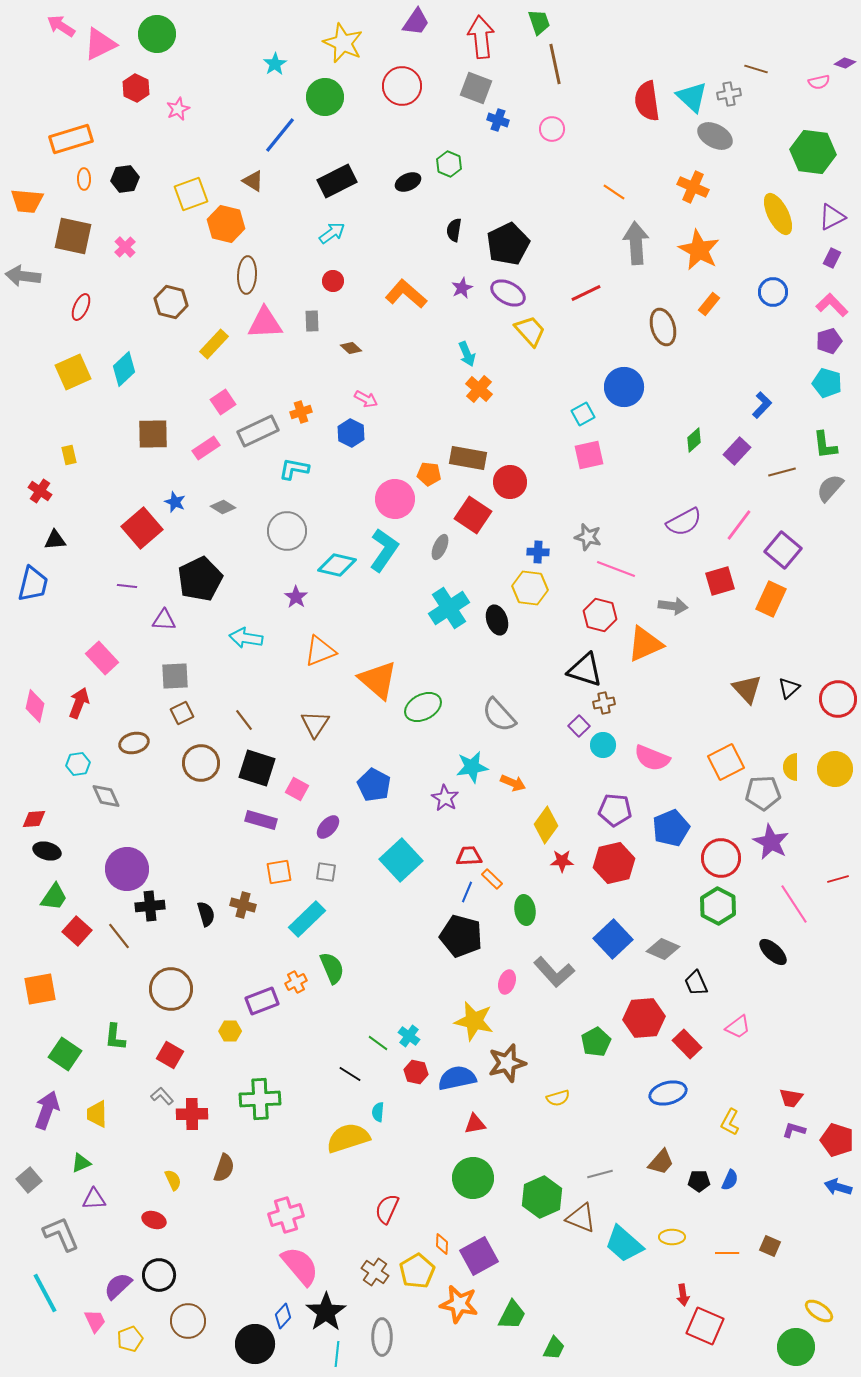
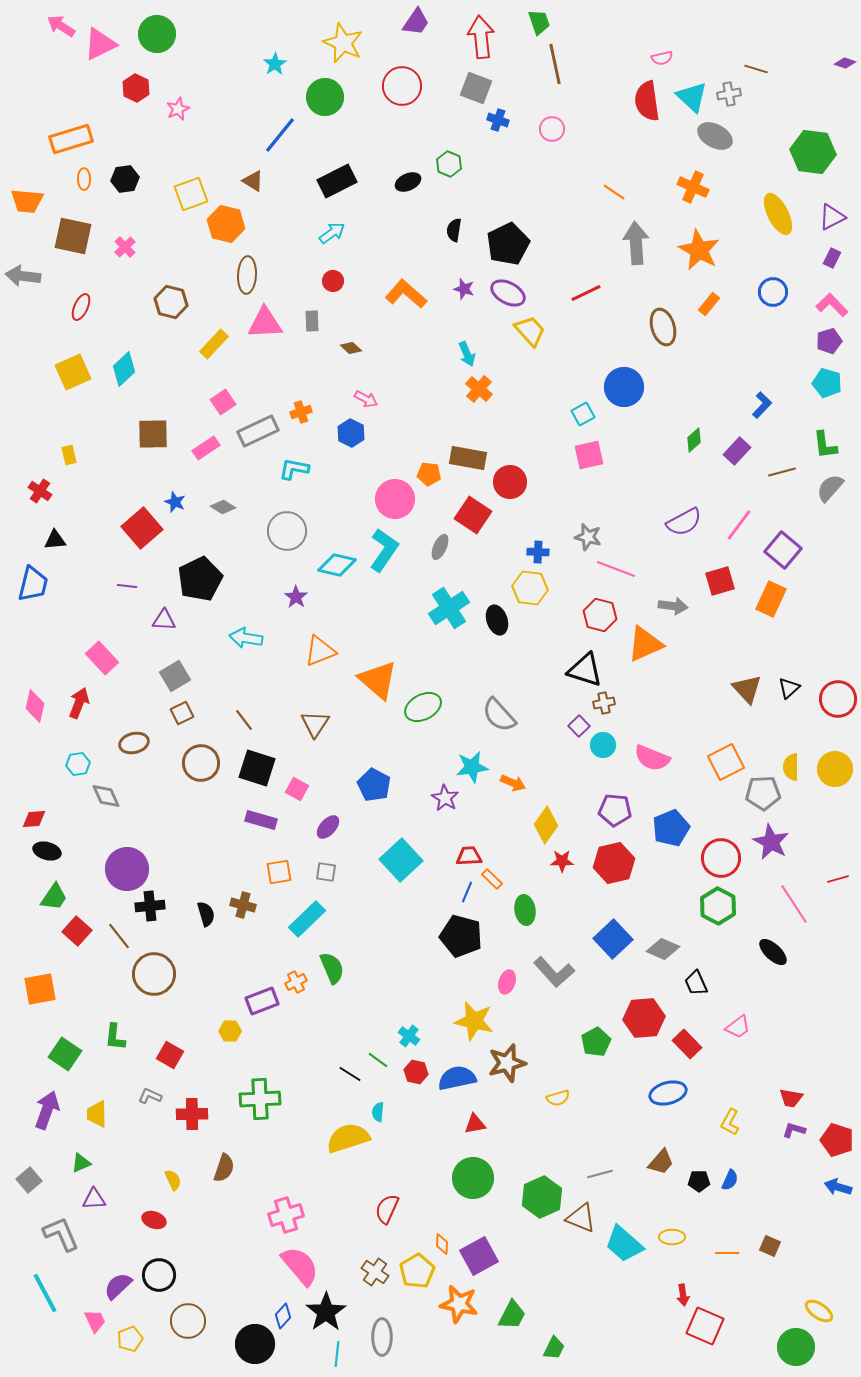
pink semicircle at (819, 82): moved 157 px left, 24 px up
purple star at (462, 288): moved 2 px right, 1 px down; rotated 30 degrees counterclockwise
gray square at (175, 676): rotated 28 degrees counterclockwise
brown circle at (171, 989): moved 17 px left, 15 px up
green line at (378, 1043): moved 17 px down
gray L-shape at (162, 1096): moved 12 px left; rotated 25 degrees counterclockwise
